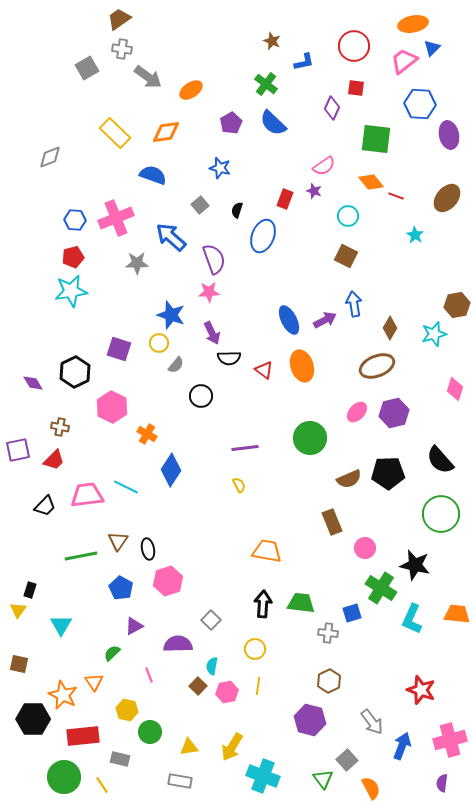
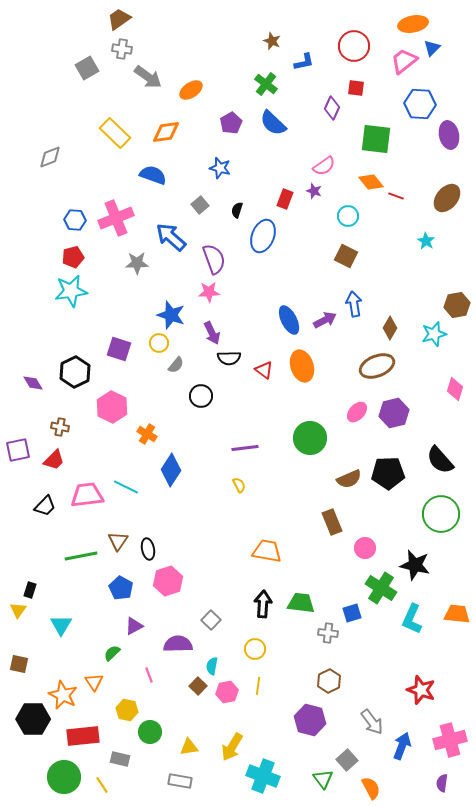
cyan star at (415, 235): moved 11 px right, 6 px down
